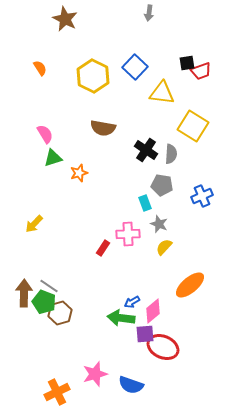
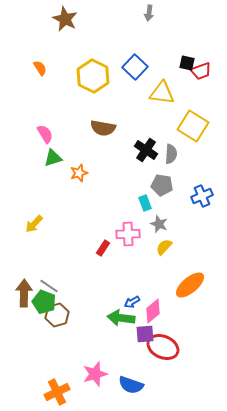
black square: rotated 21 degrees clockwise
brown hexagon: moved 3 px left, 2 px down
